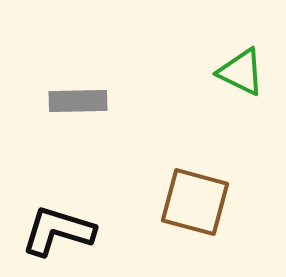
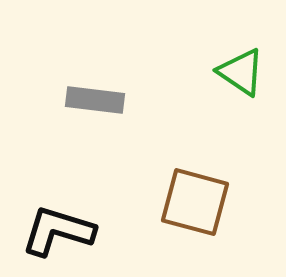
green triangle: rotated 8 degrees clockwise
gray rectangle: moved 17 px right, 1 px up; rotated 8 degrees clockwise
